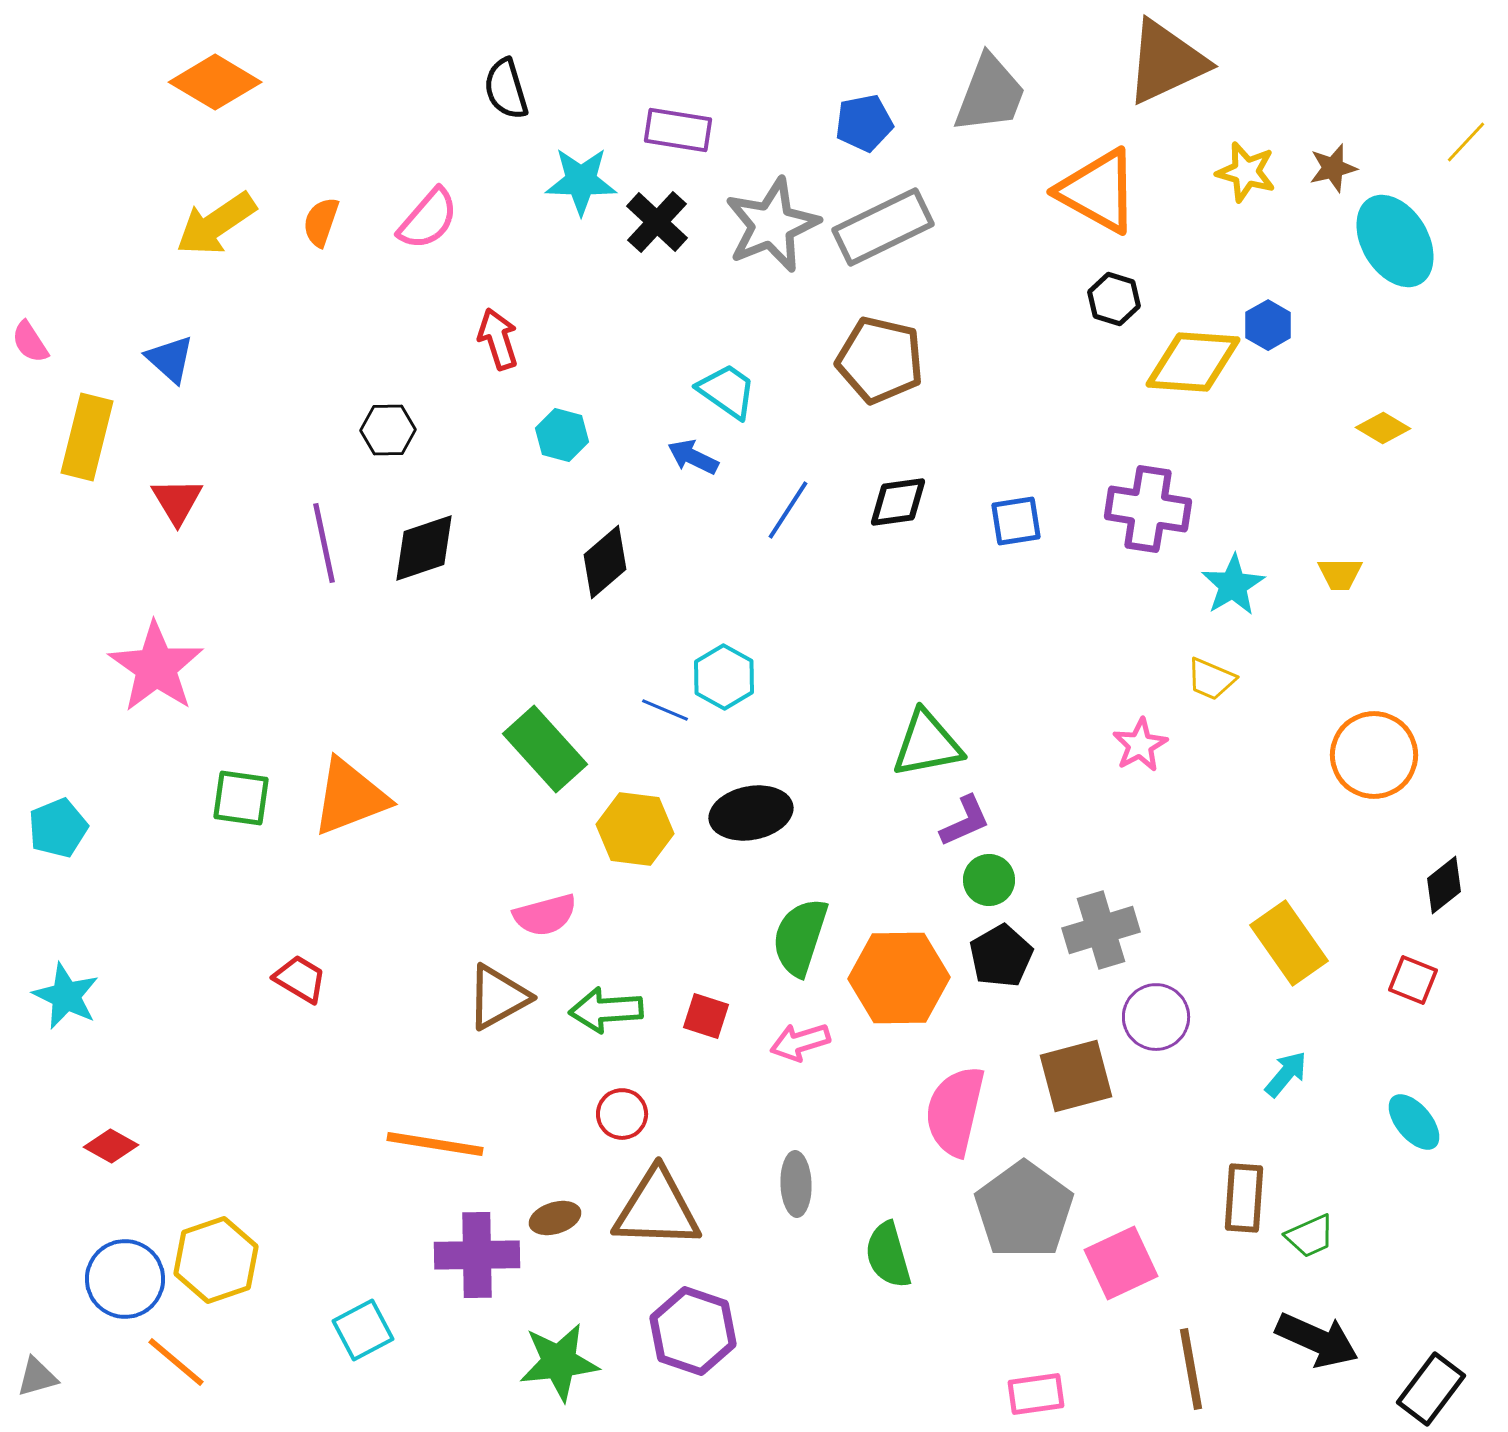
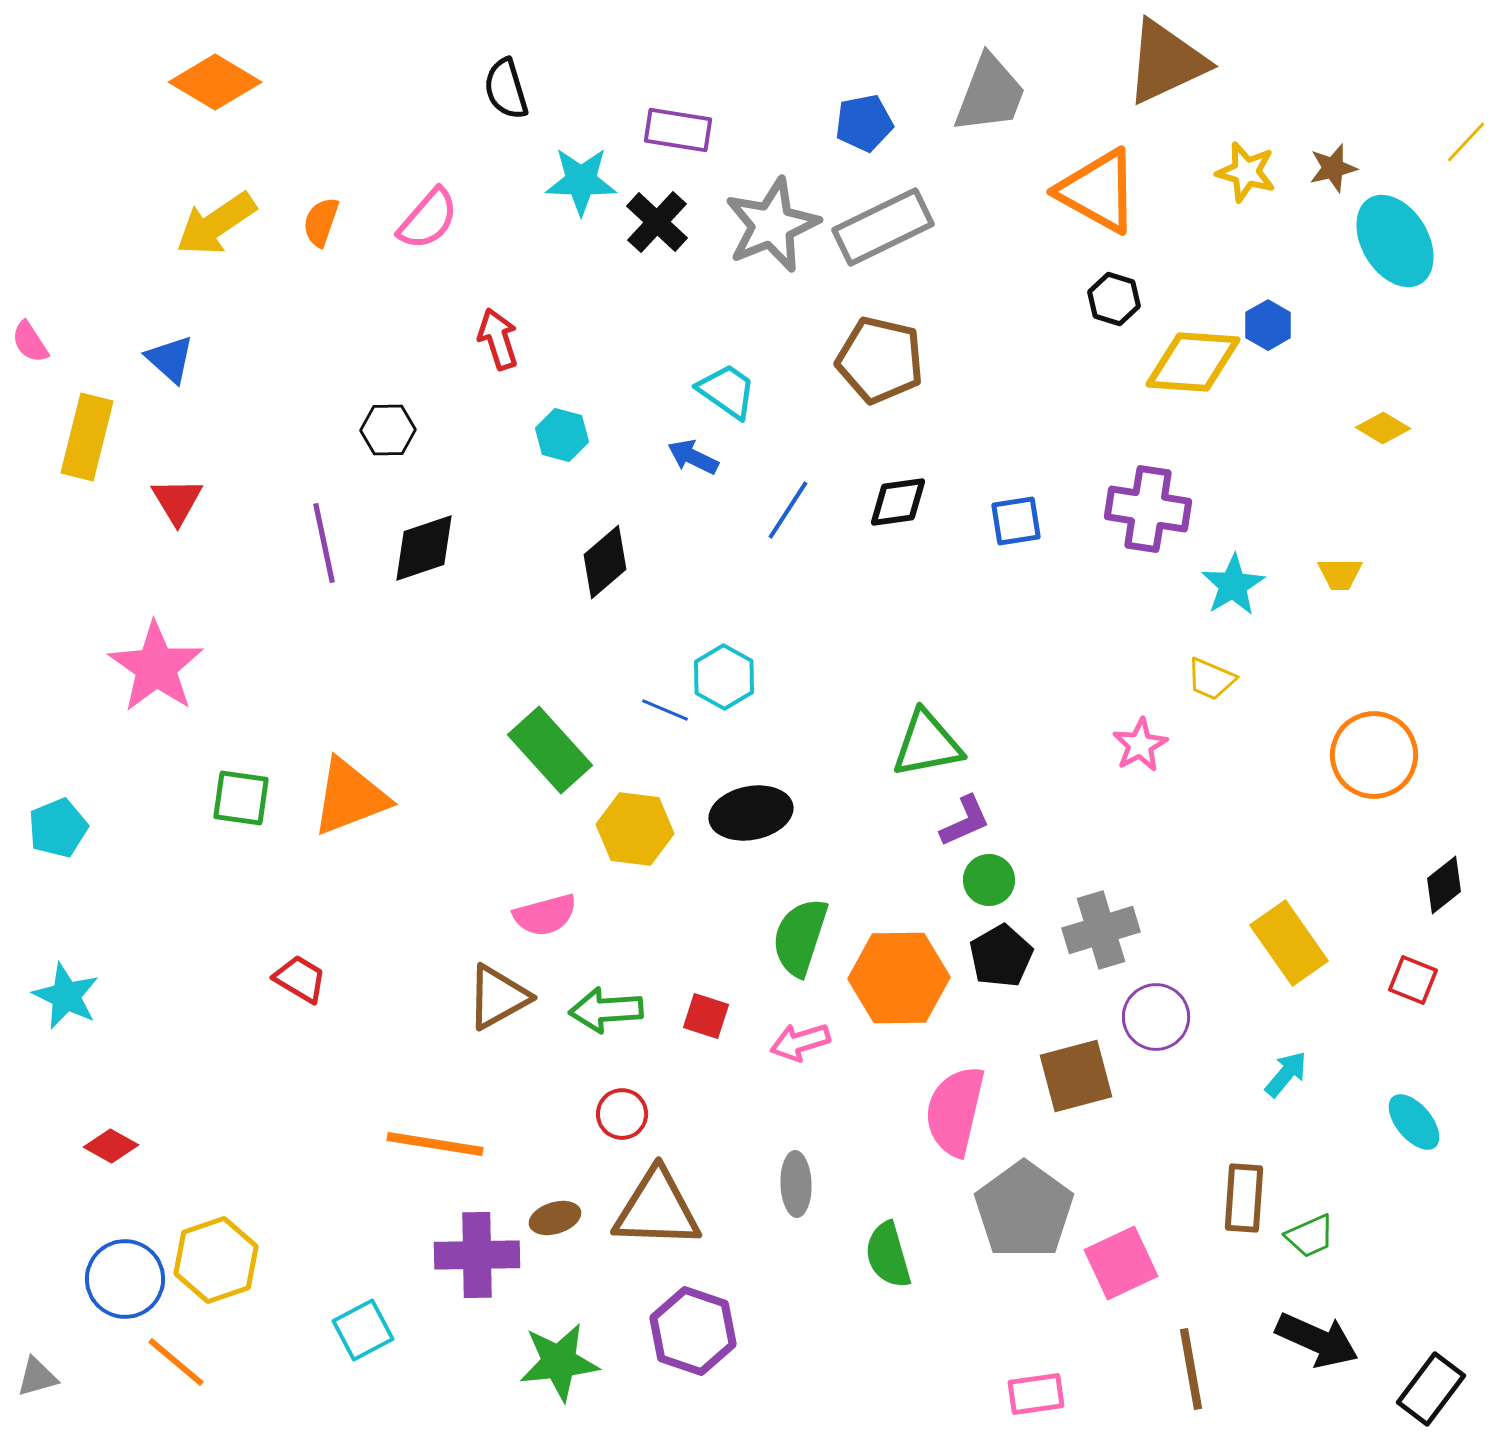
green rectangle at (545, 749): moved 5 px right, 1 px down
